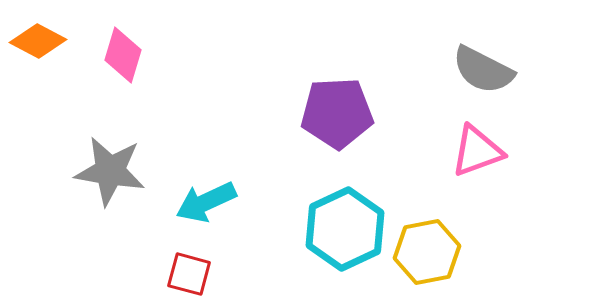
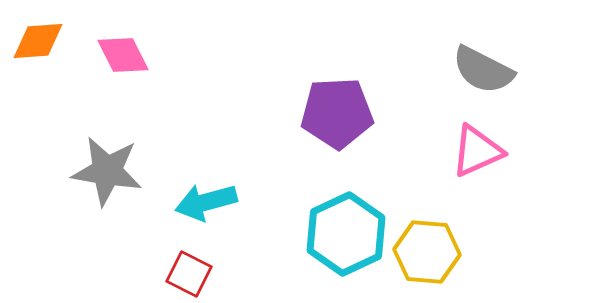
orange diamond: rotated 32 degrees counterclockwise
pink diamond: rotated 44 degrees counterclockwise
pink triangle: rotated 4 degrees counterclockwise
gray star: moved 3 px left
cyan arrow: rotated 10 degrees clockwise
cyan hexagon: moved 1 px right, 5 px down
yellow hexagon: rotated 16 degrees clockwise
red square: rotated 12 degrees clockwise
